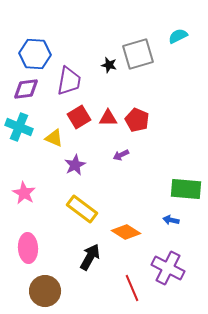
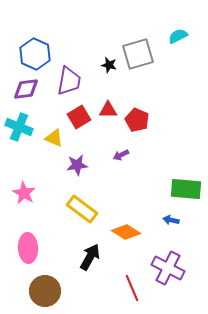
blue hexagon: rotated 20 degrees clockwise
red triangle: moved 8 px up
purple star: moved 2 px right; rotated 20 degrees clockwise
